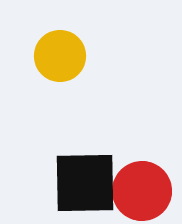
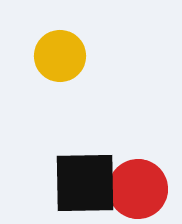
red circle: moved 4 px left, 2 px up
